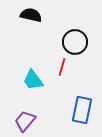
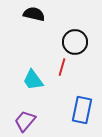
black semicircle: moved 3 px right, 1 px up
